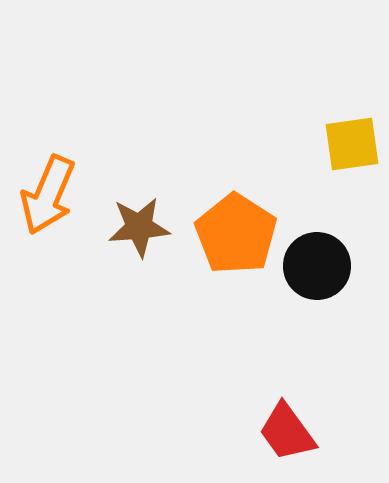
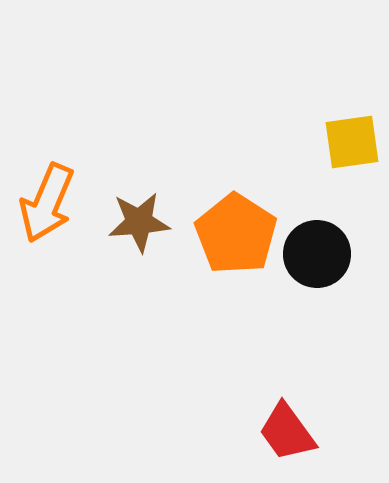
yellow square: moved 2 px up
orange arrow: moved 1 px left, 8 px down
brown star: moved 5 px up
black circle: moved 12 px up
